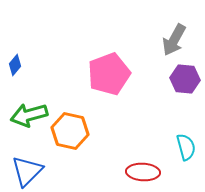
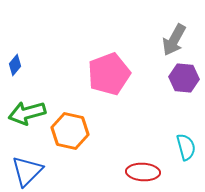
purple hexagon: moved 1 px left, 1 px up
green arrow: moved 2 px left, 2 px up
